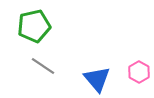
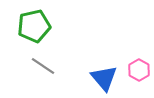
pink hexagon: moved 2 px up
blue triangle: moved 7 px right, 1 px up
